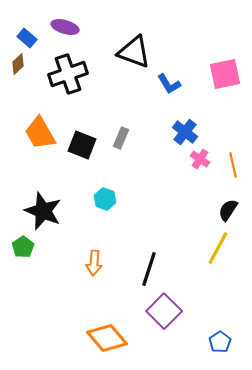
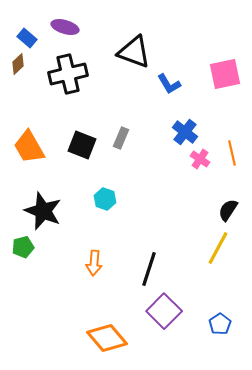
black cross: rotated 6 degrees clockwise
orange trapezoid: moved 11 px left, 14 px down
orange line: moved 1 px left, 12 px up
green pentagon: rotated 20 degrees clockwise
blue pentagon: moved 18 px up
